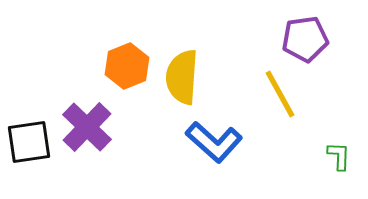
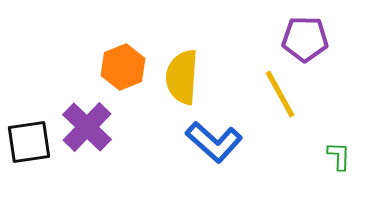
purple pentagon: rotated 9 degrees clockwise
orange hexagon: moved 4 px left, 1 px down
